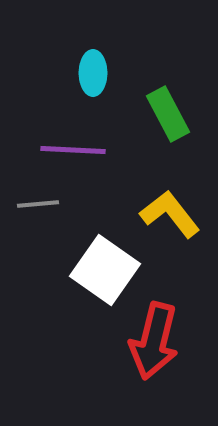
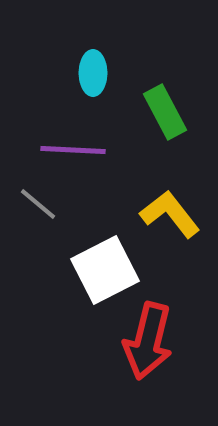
green rectangle: moved 3 px left, 2 px up
gray line: rotated 45 degrees clockwise
white square: rotated 28 degrees clockwise
red arrow: moved 6 px left
